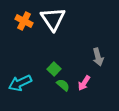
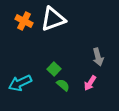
white triangle: rotated 44 degrees clockwise
pink arrow: moved 6 px right
